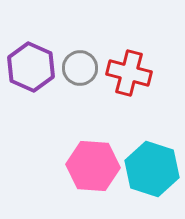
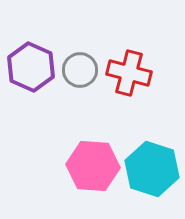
gray circle: moved 2 px down
